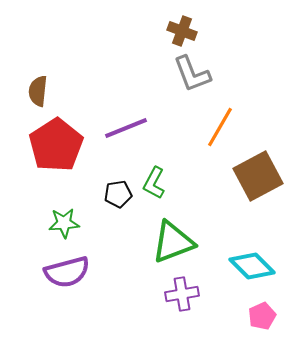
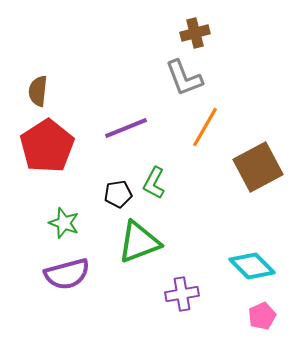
brown cross: moved 13 px right, 2 px down; rotated 36 degrees counterclockwise
gray L-shape: moved 8 px left, 4 px down
orange line: moved 15 px left
red pentagon: moved 9 px left, 1 px down
brown square: moved 9 px up
green star: rotated 24 degrees clockwise
green triangle: moved 34 px left
purple semicircle: moved 2 px down
